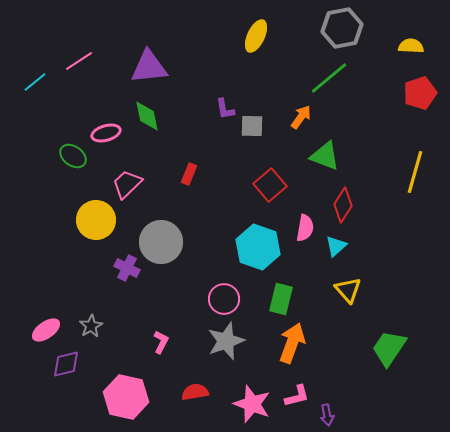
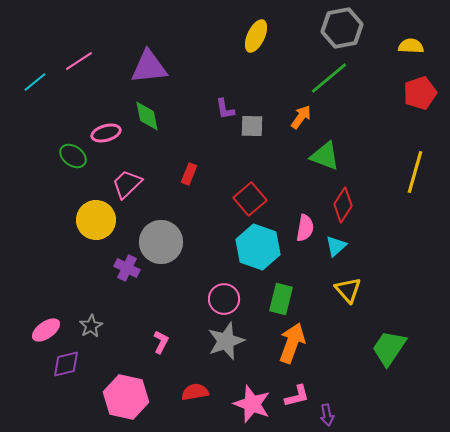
red square at (270, 185): moved 20 px left, 14 px down
